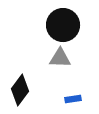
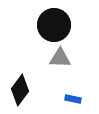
black circle: moved 9 px left
blue rectangle: rotated 21 degrees clockwise
